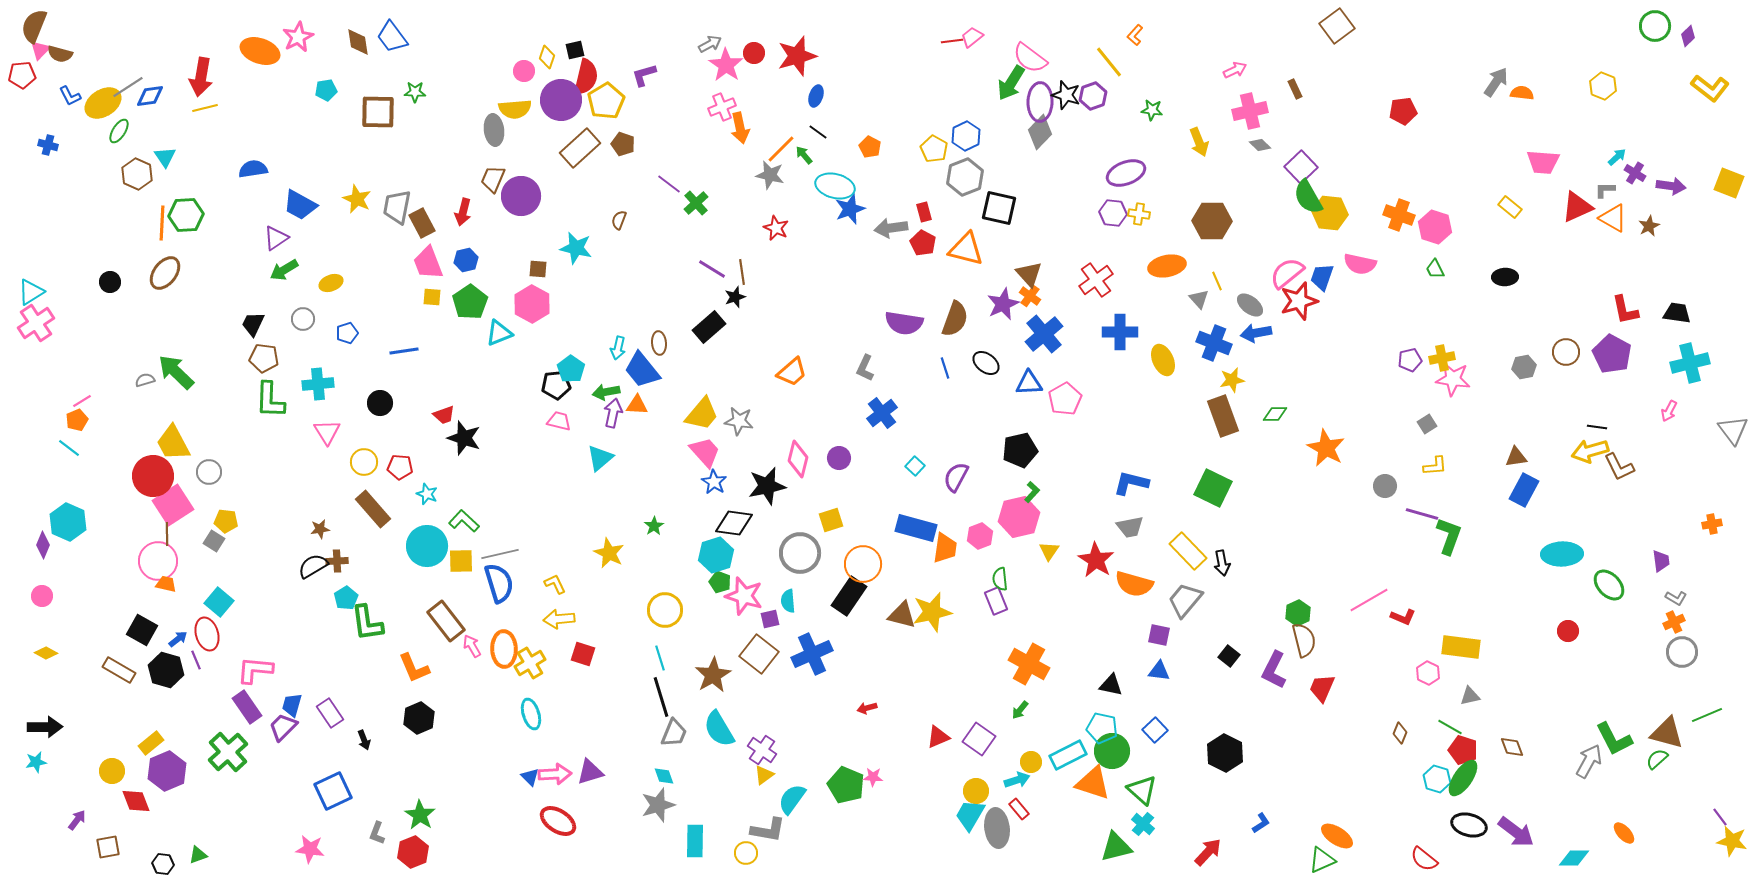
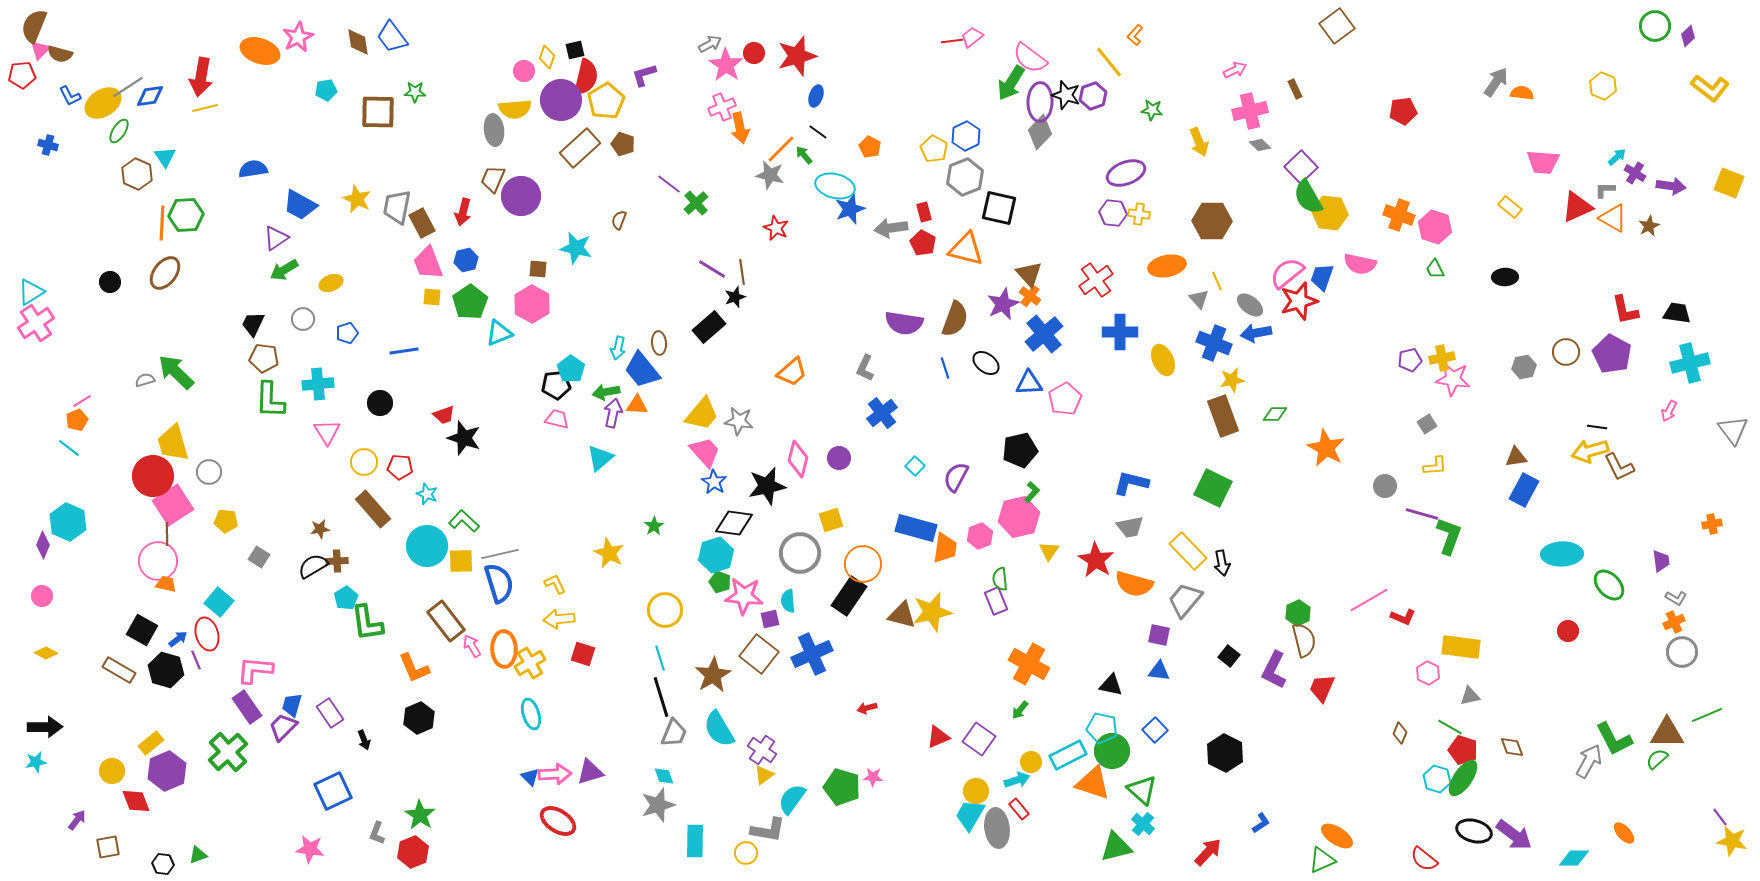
pink trapezoid at (559, 421): moved 2 px left, 2 px up
yellow trapezoid at (173, 443): rotated 12 degrees clockwise
gray square at (214, 541): moved 45 px right, 16 px down
pink star at (744, 596): rotated 12 degrees counterclockwise
brown triangle at (1667, 733): rotated 15 degrees counterclockwise
green pentagon at (846, 785): moved 4 px left, 2 px down; rotated 6 degrees counterclockwise
black ellipse at (1469, 825): moved 5 px right, 6 px down
purple arrow at (1516, 832): moved 2 px left, 3 px down
